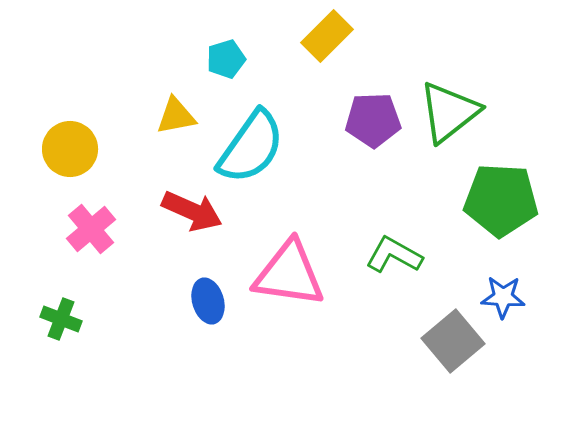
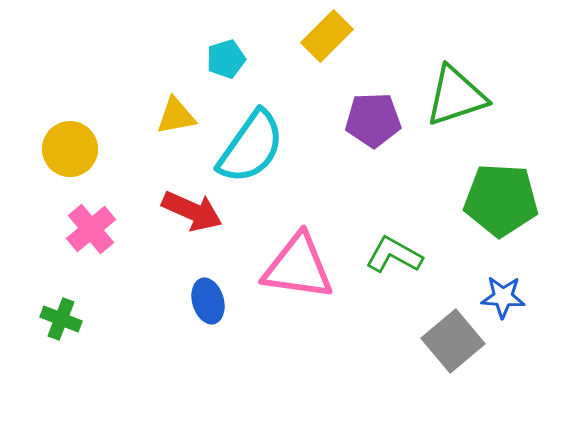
green triangle: moved 7 px right, 16 px up; rotated 20 degrees clockwise
pink triangle: moved 9 px right, 7 px up
